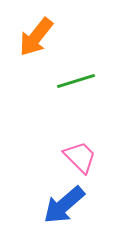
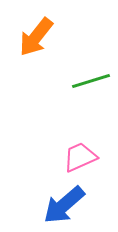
green line: moved 15 px right
pink trapezoid: rotated 69 degrees counterclockwise
